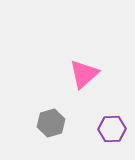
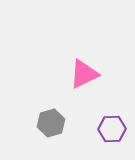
pink triangle: rotated 16 degrees clockwise
